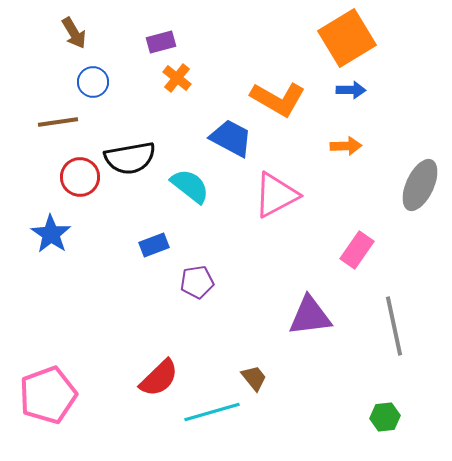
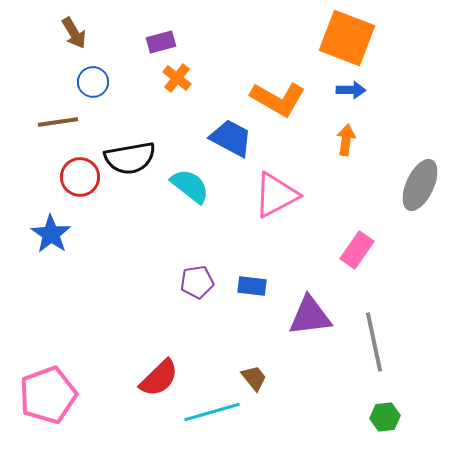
orange square: rotated 38 degrees counterclockwise
orange arrow: moved 6 px up; rotated 80 degrees counterclockwise
blue rectangle: moved 98 px right, 41 px down; rotated 28 degrees clockwise
gray line: moved 20 px left, 16 px down
